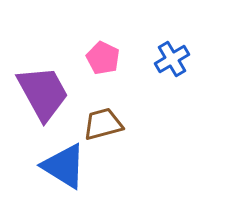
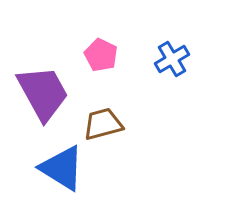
pink pentagon: moved 2 px left, 3 px up
blue triangle: moved 2 px left, 2 px down
